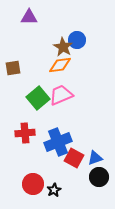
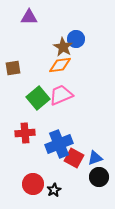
blue circle: moved 1 px left, 1 px up
blue cross: moved 1 px right, 2 px down
